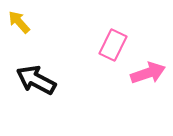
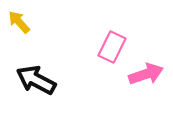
pink rectangle: moved 1 px left, 2 px down
pink arrow: moved 2 px left, 1 px down
